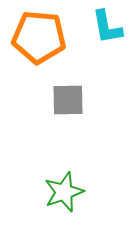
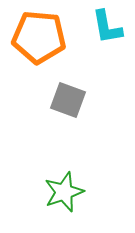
gray square: rotated 21 degrees clockwise
